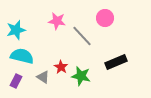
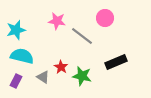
gray line: rotated 10 degrees counterclockwise
green star: moved 1 px right
